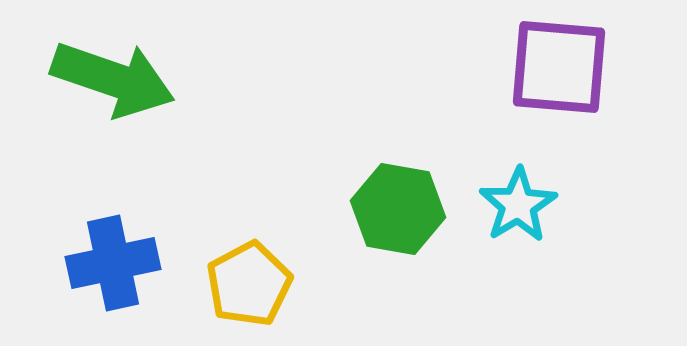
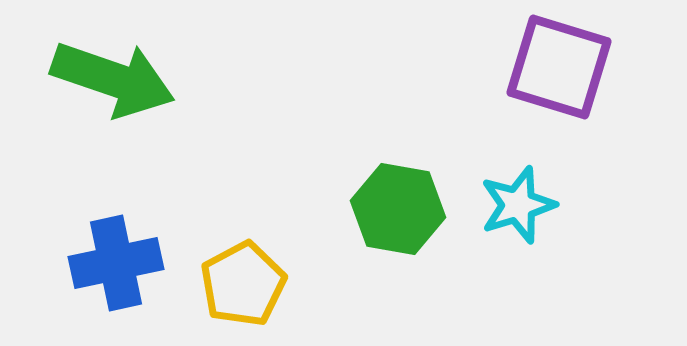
purple square: rotated 12 degrees clockwise
cyan star: rotated 14 degrees clockwise
blue cross: moved 3 px right
yellow pentagon: moved 6 px left
